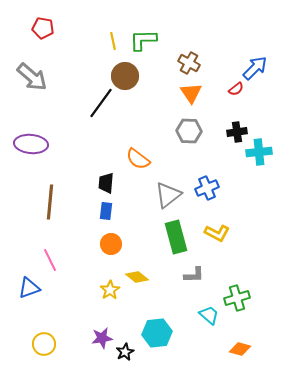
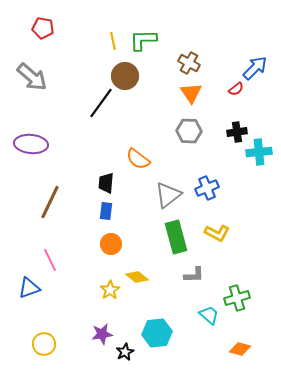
brown line: rotated 20 degrees clockwise
purple star: moved 4 px up
